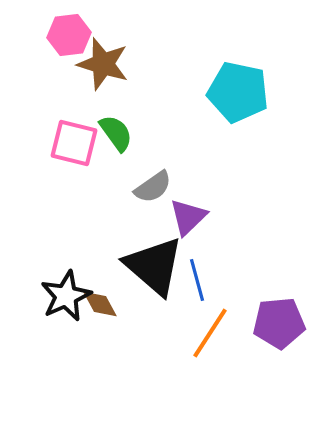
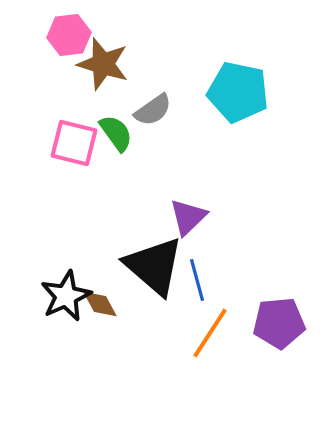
gray semicircle: moved 77 px up
